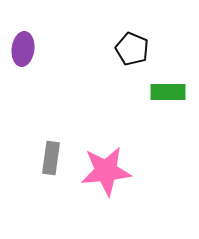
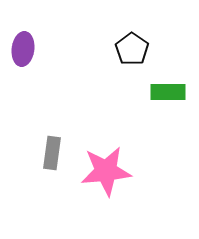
black pentagon: rotated 12 degrees clockwise
gray rectangle: moved 1 px right, 5 px up
